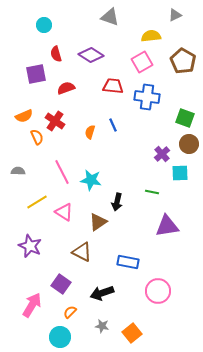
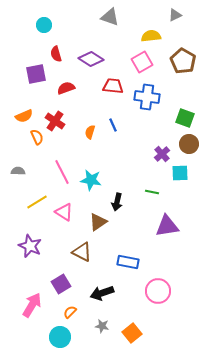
purple diamond at (91, 55): moved 4 px down
purple square at (61, 284): rotated 24 degrees clockwise
